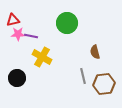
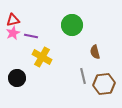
green circle: moved 5 px right, 2 px down
pink star: moved 5 px left, 1 px up; rotated 24 degrees counterclockwise
